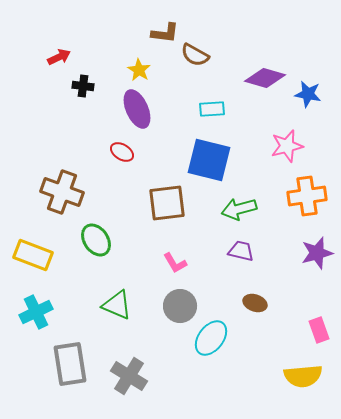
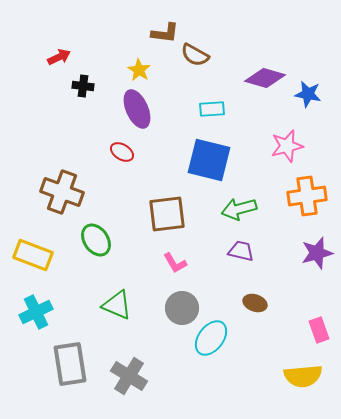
brown square: moved 11 px down
gray circle: moved 2 px right, 2 px down
